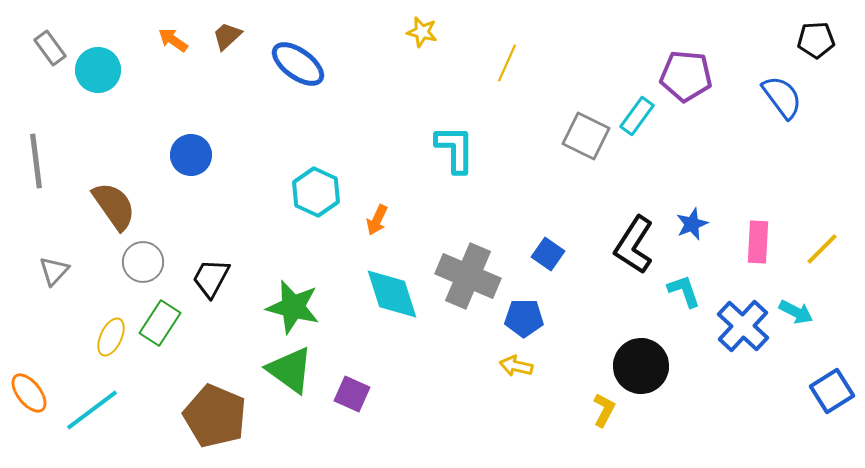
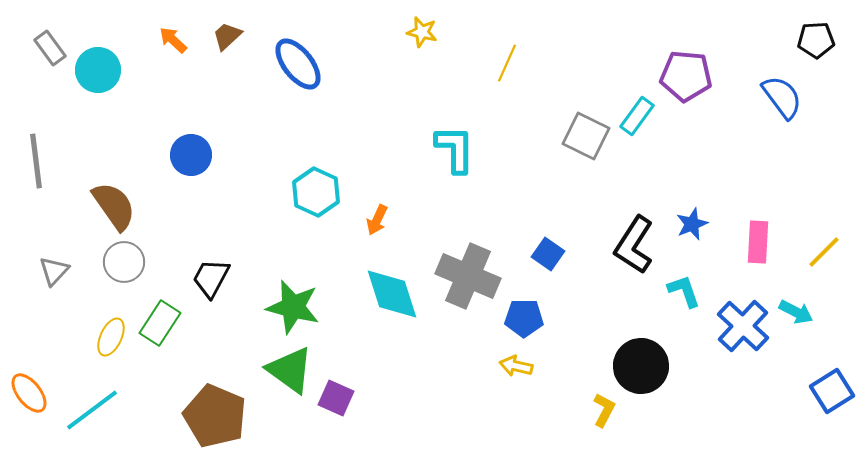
orange arrow at (173, 40): rotated 8 degrees clockwise
blue ellipse at (298, 64): rotated 16 degrees clockwise
yellow line at (822, 249): moved 2 px right, 3 px down
gray circle at (143, 262): moved 19 px left
purple square at (352, 394): moved 16 px left, 4 px down
